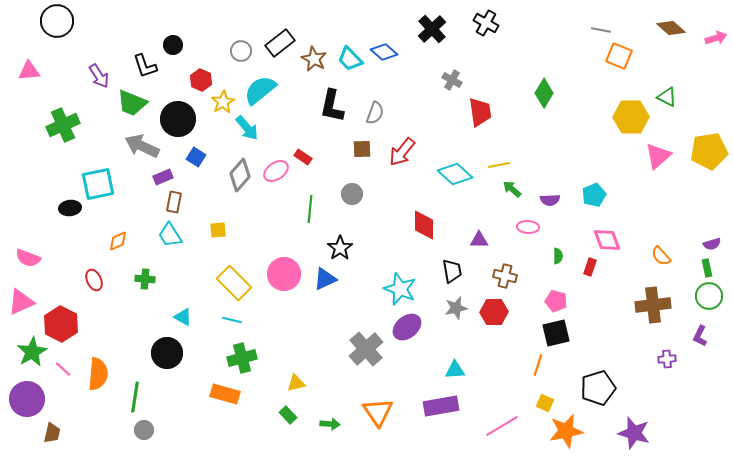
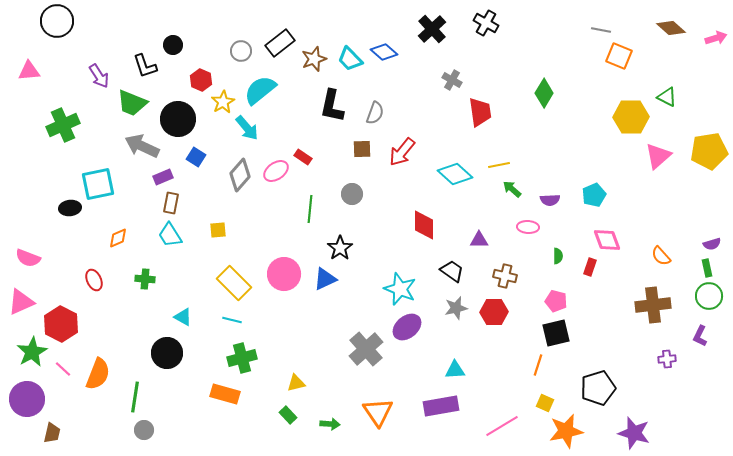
brown star at (314, 59): rotated 25 degrees clockwise
brown rectangle at (174, 202): moved 3 px left, 1 px down
orange diamond at (118, 241): moved 3 px up
black trapezoid at (452, 271): rotated 45 degrees counterclockwise
orange semicircle at (98, 374): rotated 16 degrees clockwise
